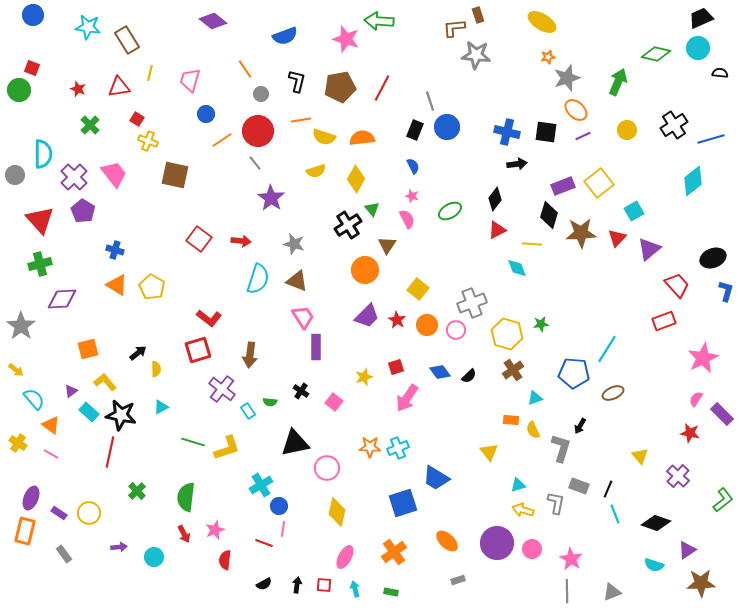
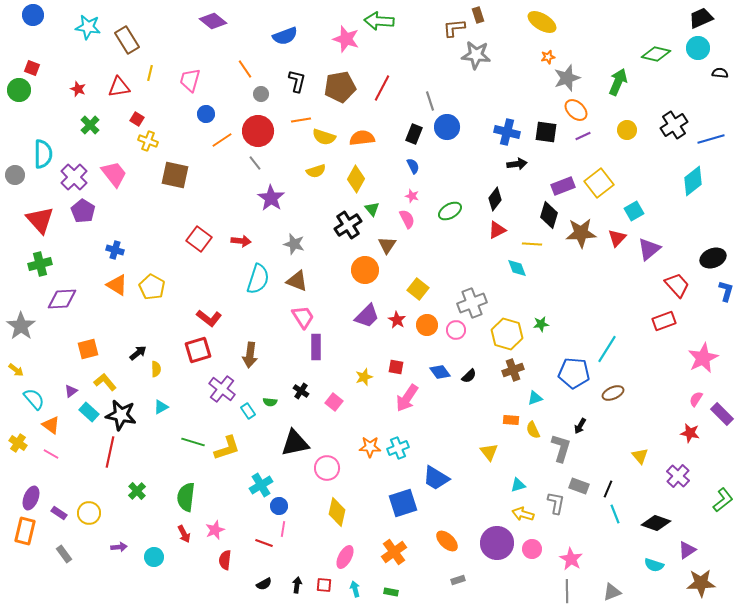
black rectangle at (415, 130): moved 1 px left, 4 px down
red square at (396, 367): rotated 28 degrees clockwise
brown cross at (513, 370): rotated 15 degrees clockwise
yellow arrow at (523, 510): moved 4 px down
